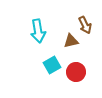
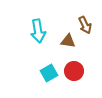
brown triangle: moved 3 px left; rotated 21 degrees clockwise
cyan square: moved 3 px left, 8 px down
red circle: moved 2 px left, 1 px up
